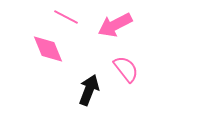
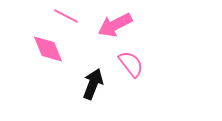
pink line: moved 1 px up
pink semicircle: moved 5 px right, 5 px up
black arrow: moved 4 px right, 6 px up
